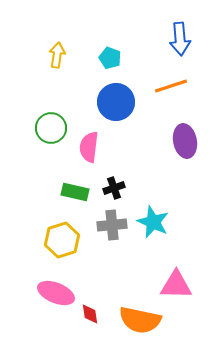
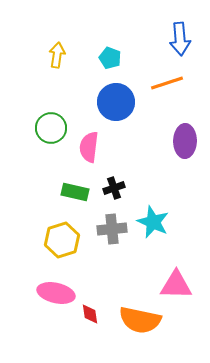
orange line: moved 4 px left, 3 px up
purple ellipse: rotated 12 degrees clockwise
gray cross: moved 4 px down
pink ellipse: rotated 9 degrees counterclockwise
